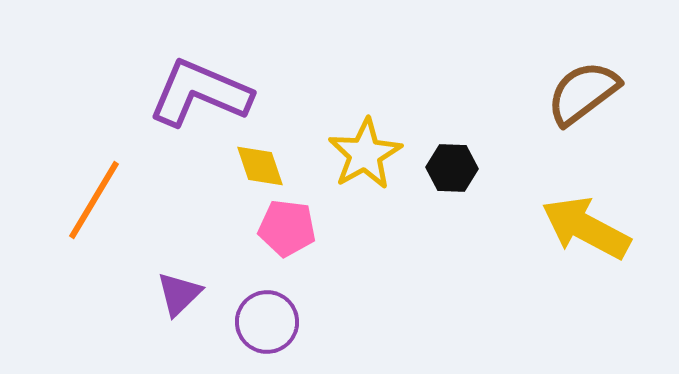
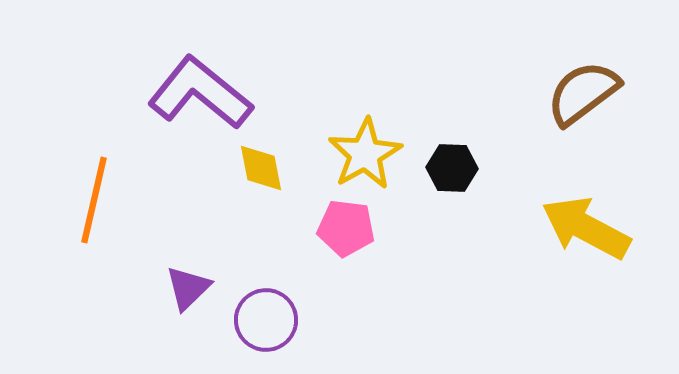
purple L-shape: rotated 16 degrees clockwise
yellow diamond: moved 1 px right, 2 px down; rotated 8 degrees clockwise
orange line: rotated 18 degrees counterclockwise
pink pentagon: moved 59 px right
purple triangle: moved 9 px right, 6 px up
purple circle: moved 1 px left, 2 px up
